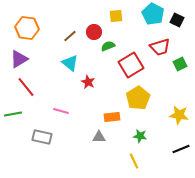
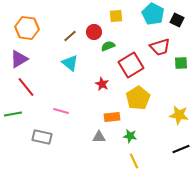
green square: moved 1 px right, 1 px up; rotated 24 degrees clockwise
red star: moved 14 px right, 2 px down
green star: moved 10 px left
